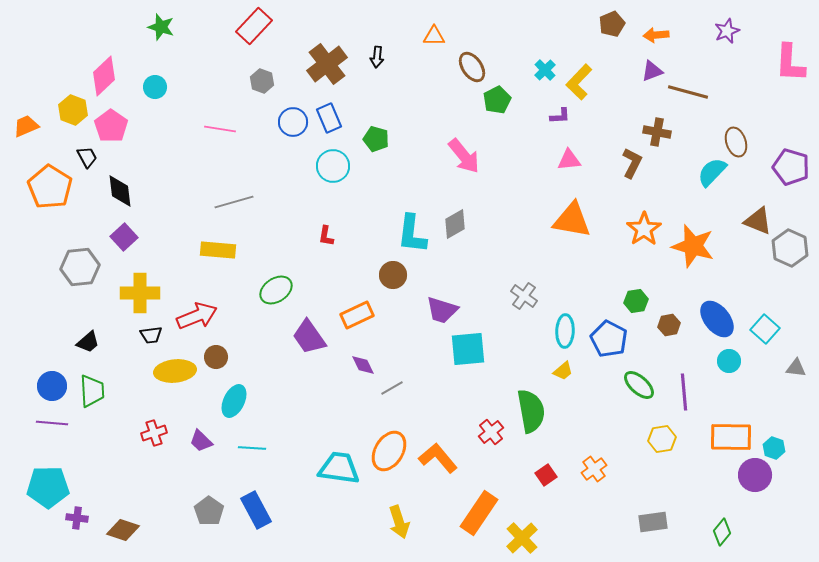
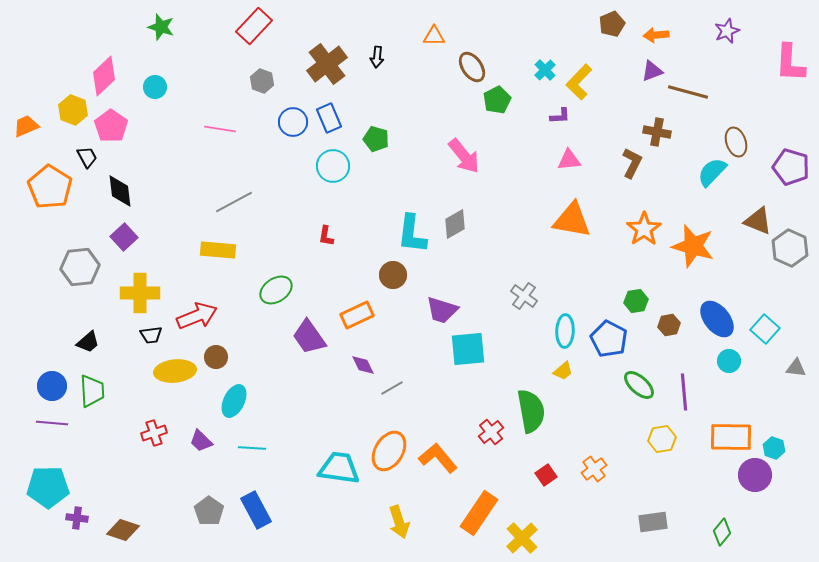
gray line at (234, 202): rotated 12 degrees counterclockwise
